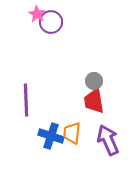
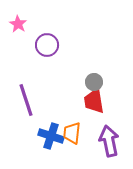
pink star: moved 19 px left, 10 px down
purple circle: moved 4 px left, 23 px down
gray circle: moved 1 px down
purple line: rotated 16 degrees counterclockwise
purple arrow: moved 1 px right, 1 px down; rotated 12 degrees clockwise
